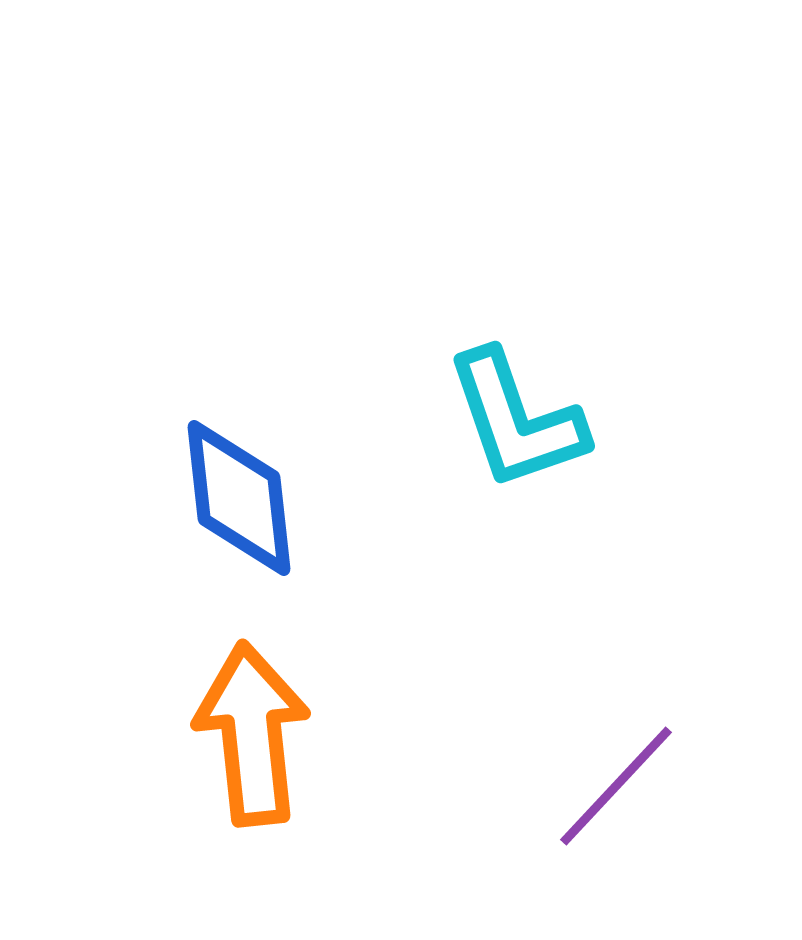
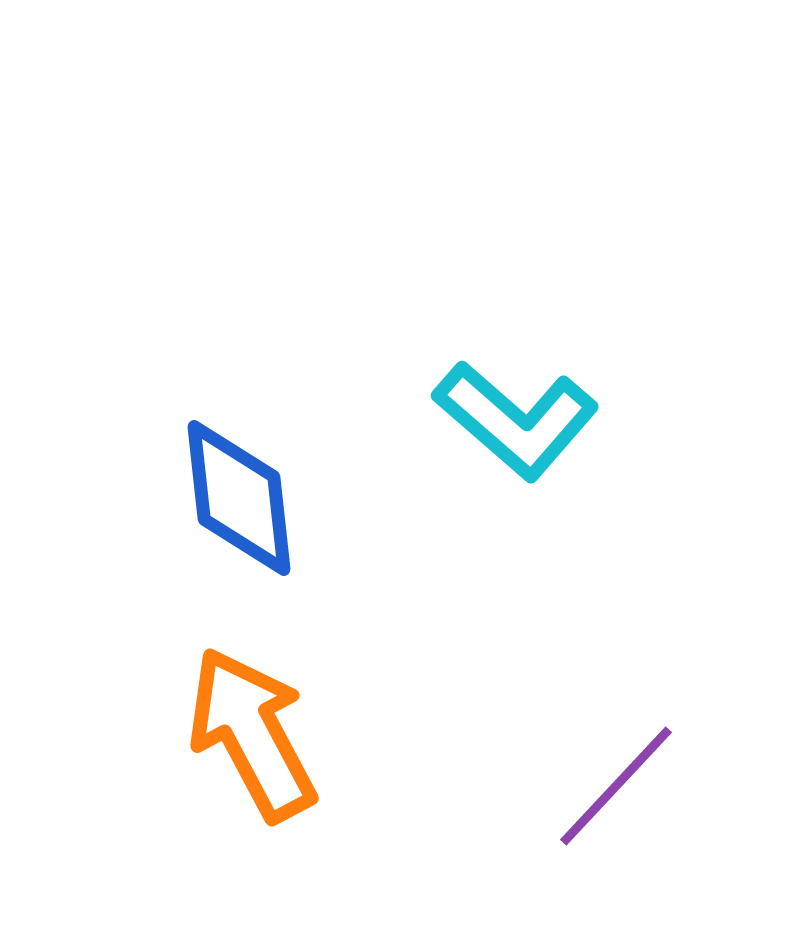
cyan L-shape: rotated 30 degrees counterclockwise
orange arrow: rotated 22 degrees counterclockwise
